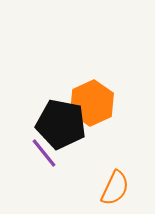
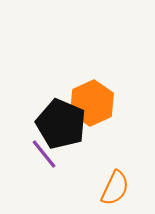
black pentagon: rotated 12 degrees clockwise
purple line: moved 1 px down
